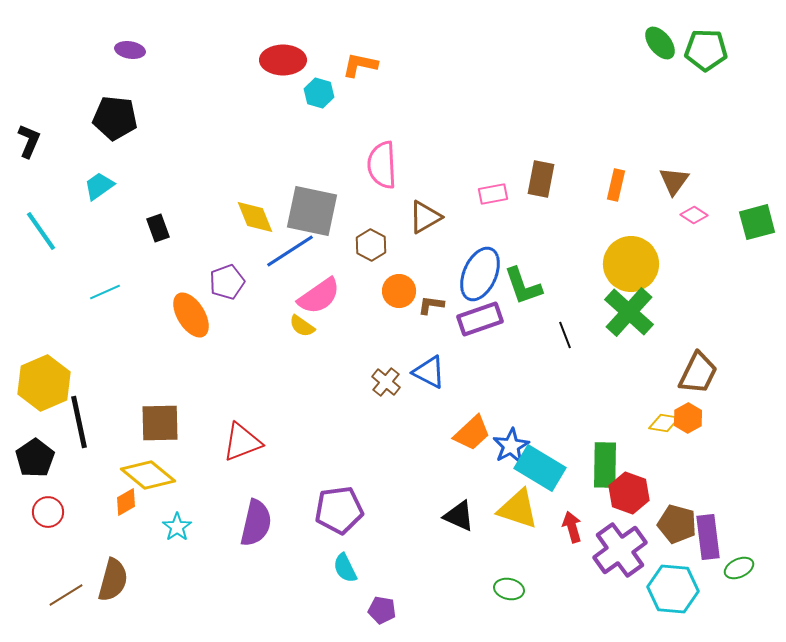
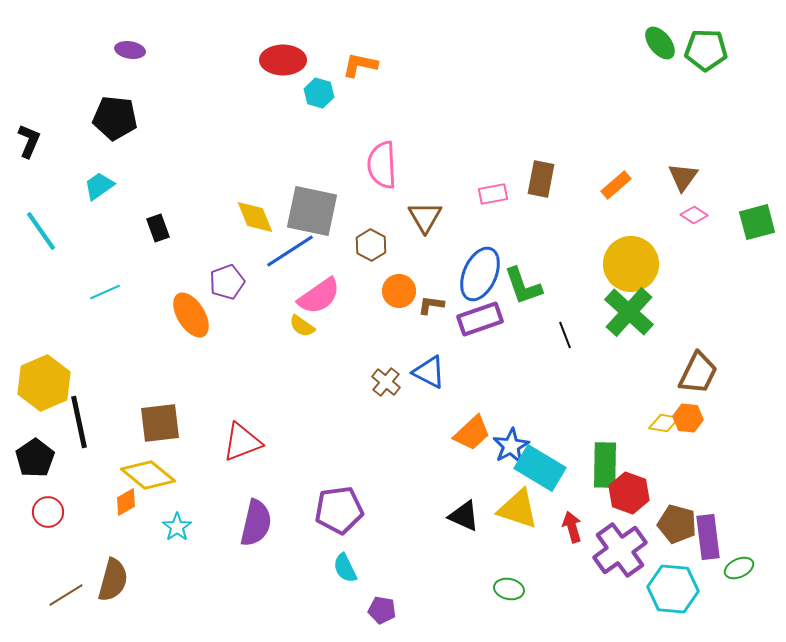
brown triangle at (674, 181): moved 9 px right, 4 px up
orange rectangle at (616, 185): rotated 36 degrees clockwise
brown triangle at (425, 217): rotated 30 degrees counterclockwise
orange hexagon at (688, 418): rotated 24 degrees counterclockwise
brown square at (160, 423): rotated 6 degrees counterclockwise
black triangle at (459, 516): moved 5 px right
